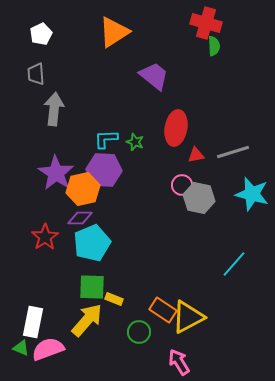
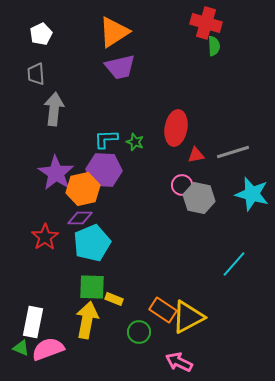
purple trapezoid: moved 34 px left, 9 px up; rotated 128 degrees clockwise
yellow arrow: rotated 30 degrees counterclockwise
pink arrow: rotated 32 degrees counterclockwise
